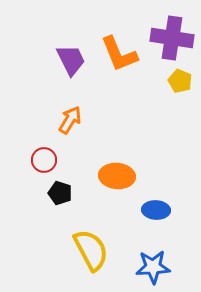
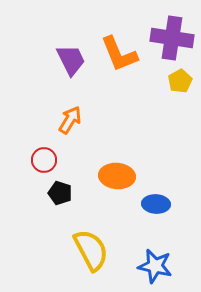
yellow pentagon: rotated 20 degrees clockwise
blue ellipse: moved 6 px up
blue star: moved 2 px right, 1 px up; rotated 16 degrees clockwise
